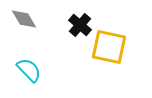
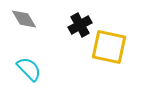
black cross: rotated 20 degrees clockwise
cyan semicircle: moved 1 px up
